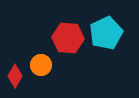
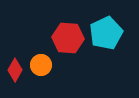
red diamond: moved 6 px up
